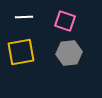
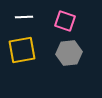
yellow square: moved 1 px right, 2 px up
